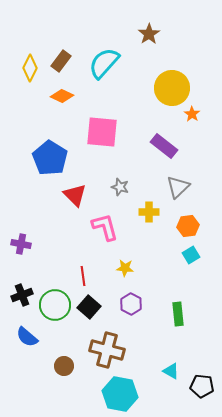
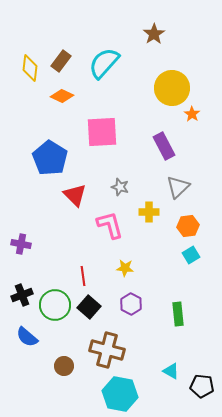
brown star: moved 5 px right
yellow diamond: rotated 20 degrees counterclockwise
pink square: rotated 8 degrees counterclockwise
purple rectangle: rotated 24 degrees clockwise
pink L-shape: moved 5 px right, 2 px up
